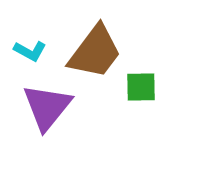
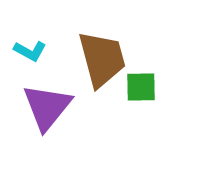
brown trapezoid: moved 7 px right, 7 px down; rotated 52 degrees counterclockwise
